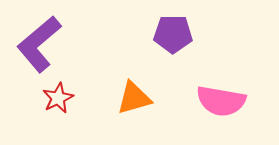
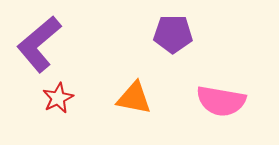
orange triangle: rotated 27 degrees clockwise
